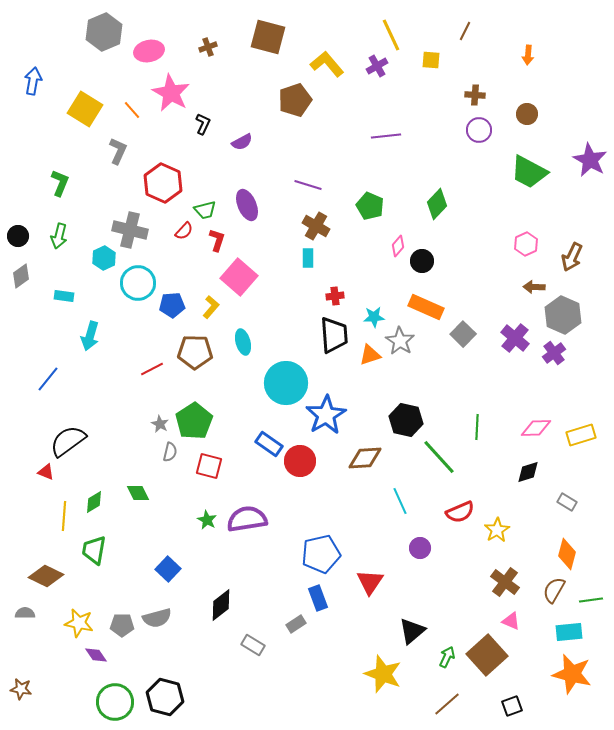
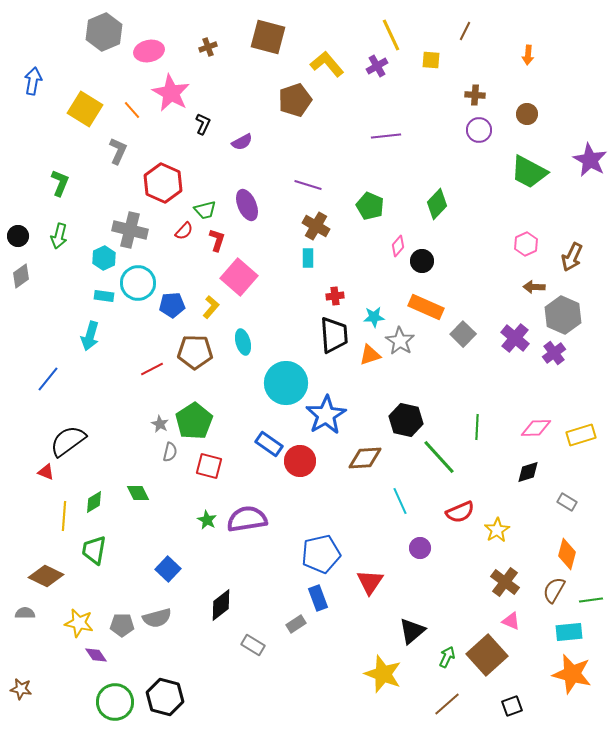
cyan rectangle at (64, 296): moved 40 px right
